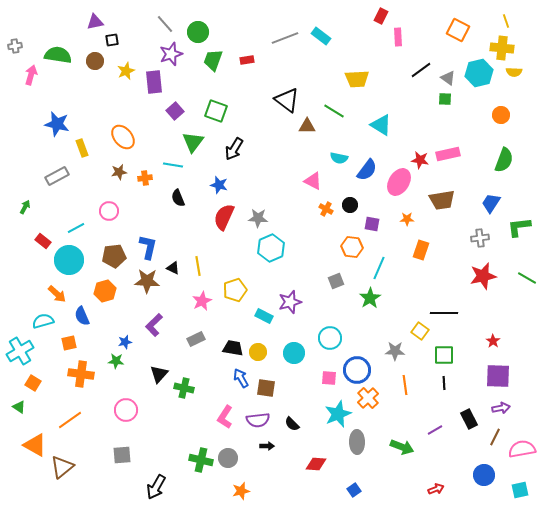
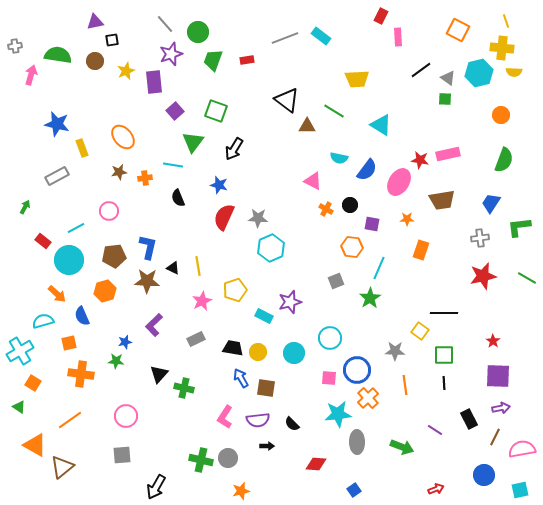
pink circle at (126, 410): moved 6 px down
cyan star at (338, 414): rotated 16 degrees clockwise
purple line at (435, 430): rotated 63 degrees clockwise
